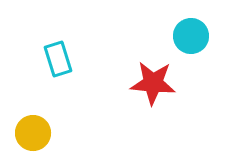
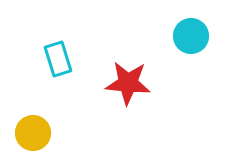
red star: moved 25 px left
